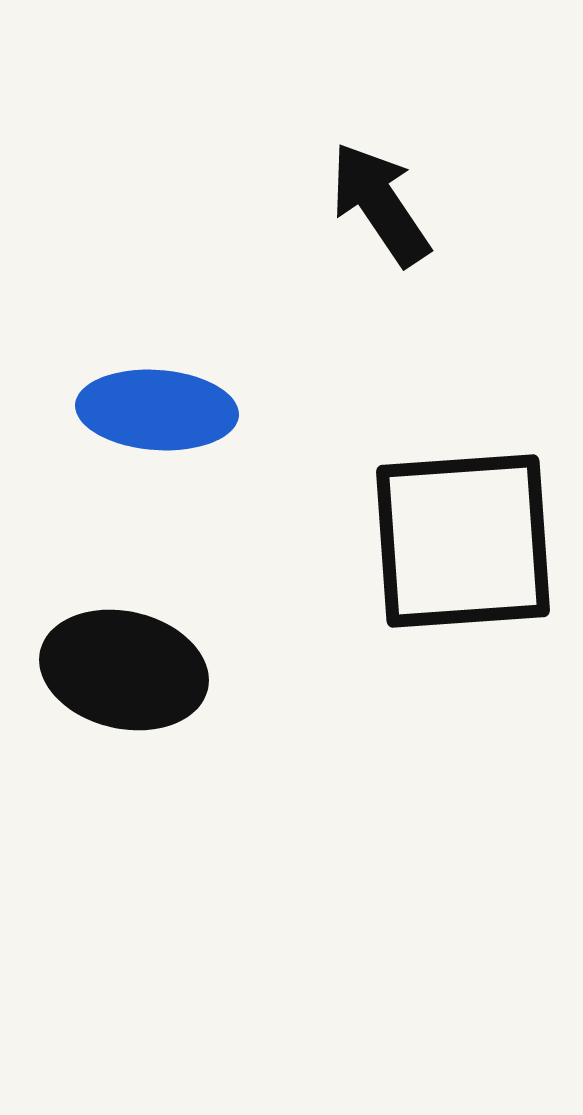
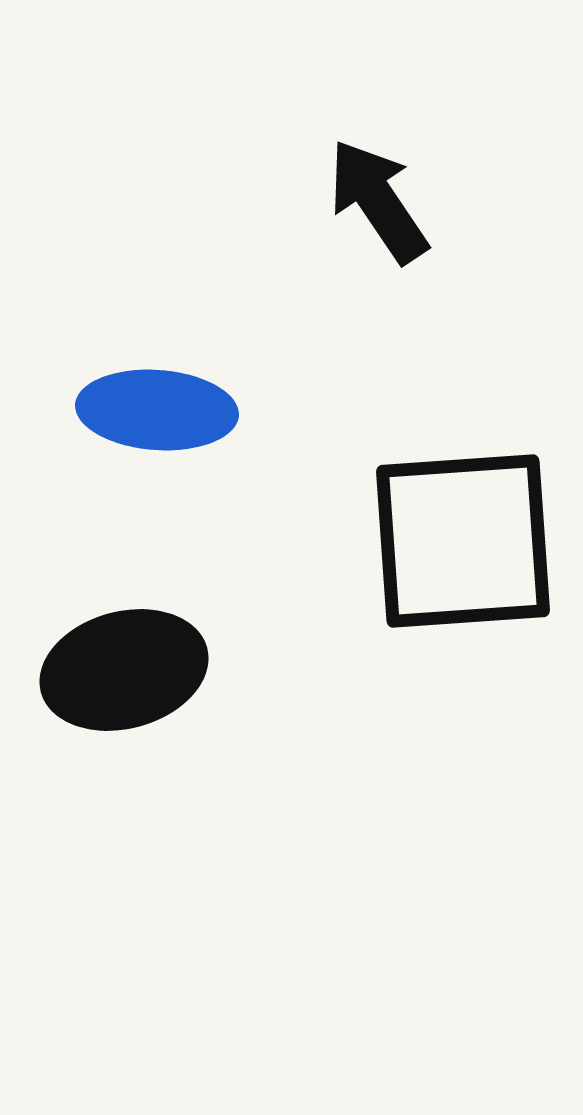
black arrow: moved 2 px left, 3 px up
black ellipse: rotated 28 degrees counterclockwise
